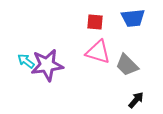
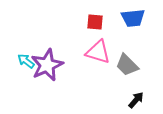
purple star: rotated 16 degrees counterclockwise
